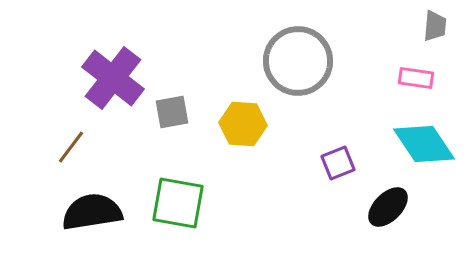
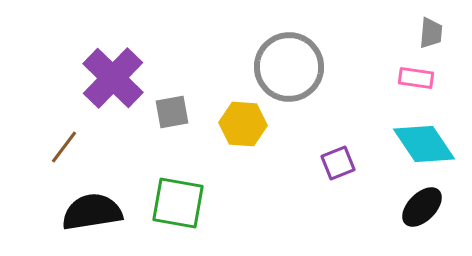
gray trapezoid: moved 4 px left, 7 px down
gray circle: moved 9 px left, 6 px down
purple cross: rotated 6 degrees clockwise
brown line: moved 7 px left
black ellipse: moved 34 px right
